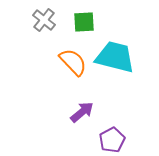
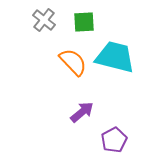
purple pentagon: moved 2 px right
